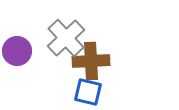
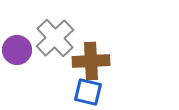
gray cross: moved 11 px left
purple circle: moved 1 px up
